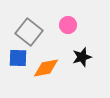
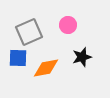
gray square: rotated 28 degrees clockwise
